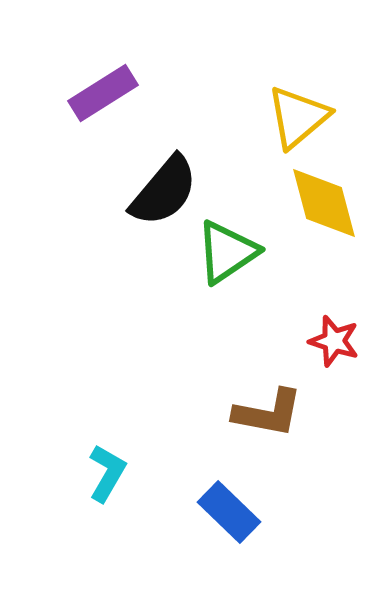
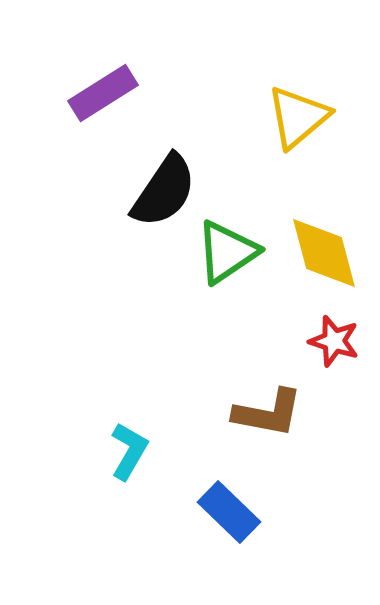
black semicircle: rotated 6 degrees counterclockwise
yellow diamond: moved 50 px down
cyan L-shape: moved 22 px right, 22 px up
